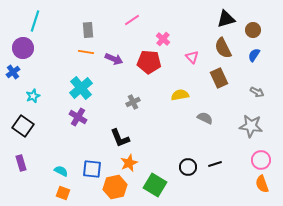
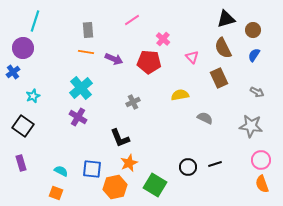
orange square: moved 7 px left
